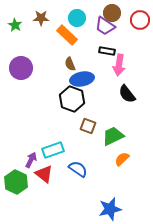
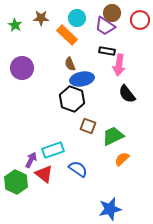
purple circle: moved 1 px right
